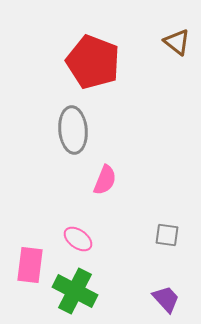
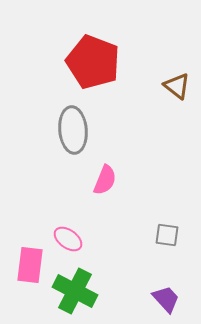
brown triangle: moved 44 px down
pink ellipse: moved 10 px left
